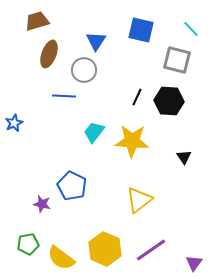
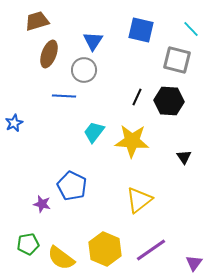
blue triangle: moved 3 px left
